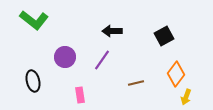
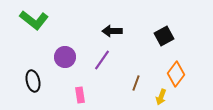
brown line: rotated 56 degrees counterclockwise
yellow arrow: moved 25 px left
